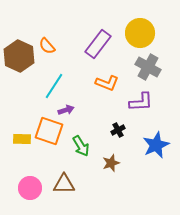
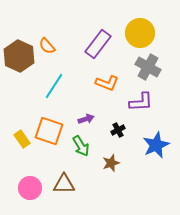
purple arrow: moved 20 px right, 9 px down
yellow rectangle: rotated 54 degrees clockwise
